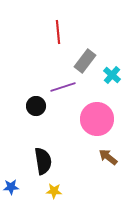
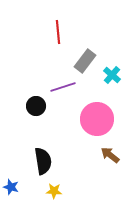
brown arrow: moved 2 px right, 2 px up
blue star: rotated 21 degrees clockwise
